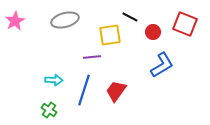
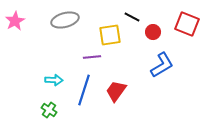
black line: moved 2 px right
red square: moved 2 px right
